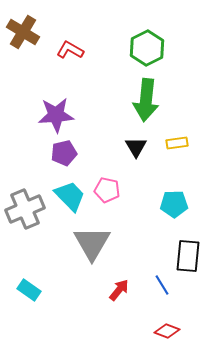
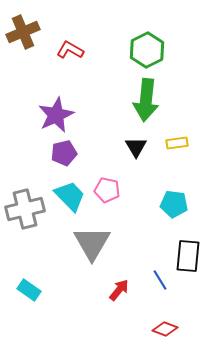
brown cross: rotated 36 degrees clockwise
green hexagon: moved 2 px down
purple star: rotated 21 degrees counterclockwise
cyan pentagon: rotated 8 degrees clockwise
gray cross: rotated 9 degrees clockwise
blue line: moved 2 px left, 5 px up
red diamond: moved 2 px left, 2 px up
